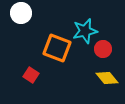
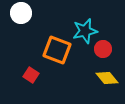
orange square: moved 2 px down
